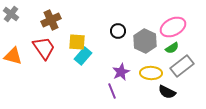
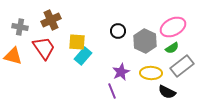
gray cross: moved 9 px right, 13 px down; rotated 28 degrees counterclockwise
